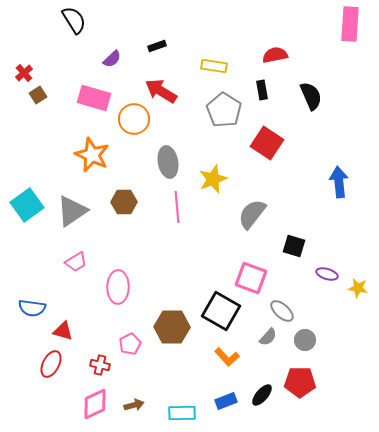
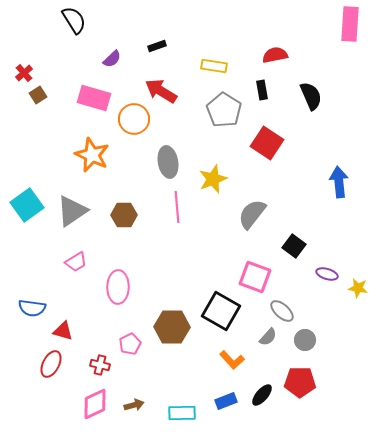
brown hexagon at (124, 202): moved 13 px down
black square at (294, 246): rotated 20 degrees clockwise
pink square at (251, 278): moved 4 px right, 1 px up
orange L-shape at (227, 357): moved 5 px right, 3 px down
